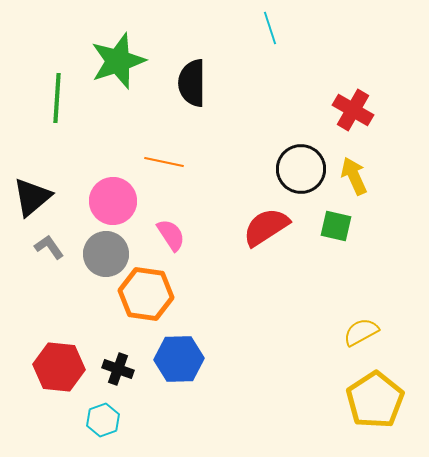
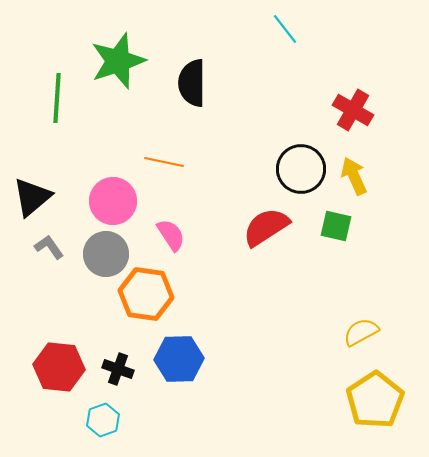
cyan line: moved 15 px right, 1 px down; rotated 20 degrees counterclockwise
